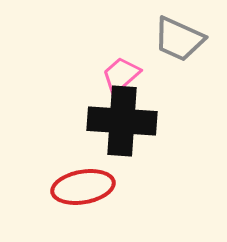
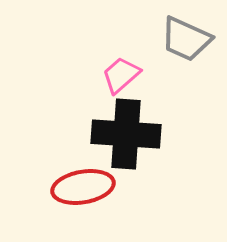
gray trapezoid: moved 7 px right
black cross: moved 4 px right, 13 px down
